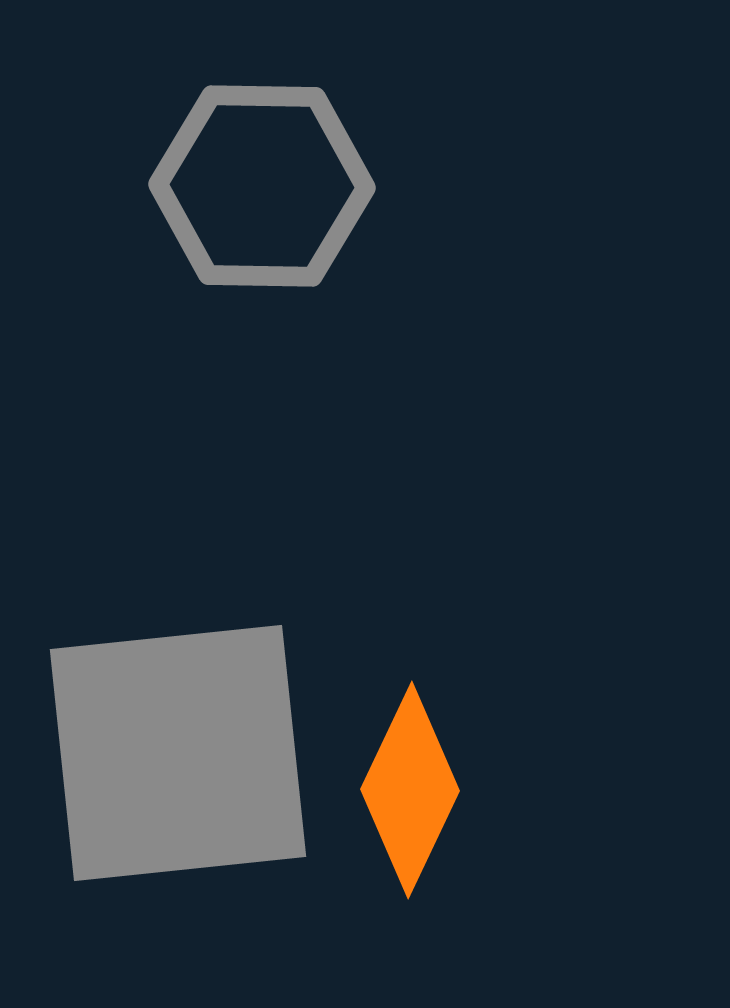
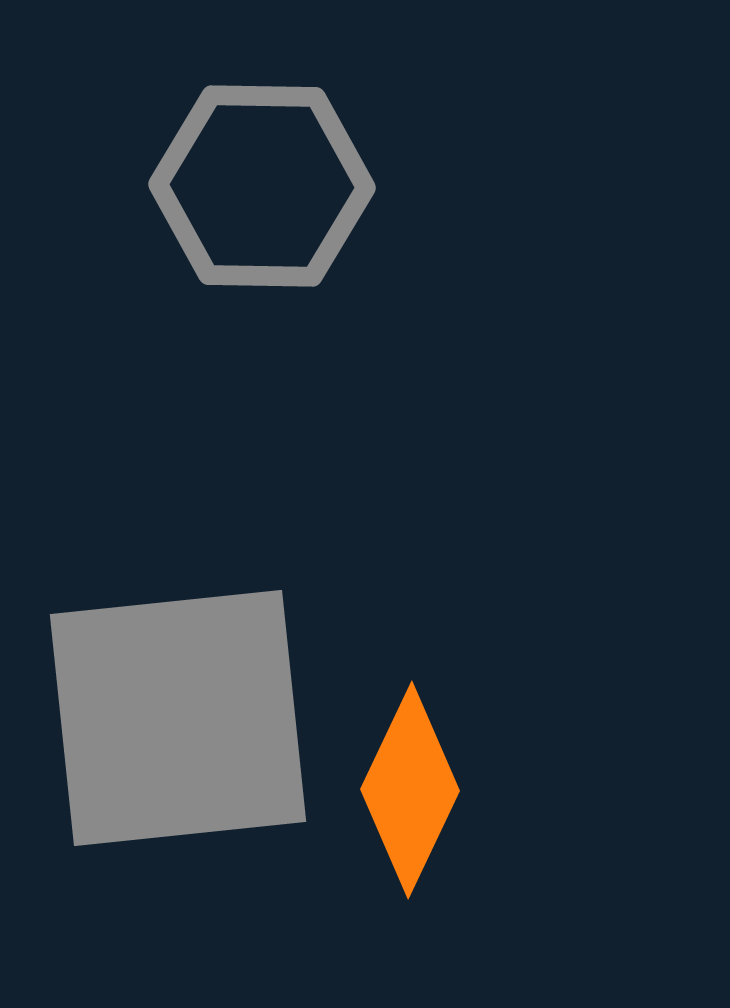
gray square: moved 35 px up
